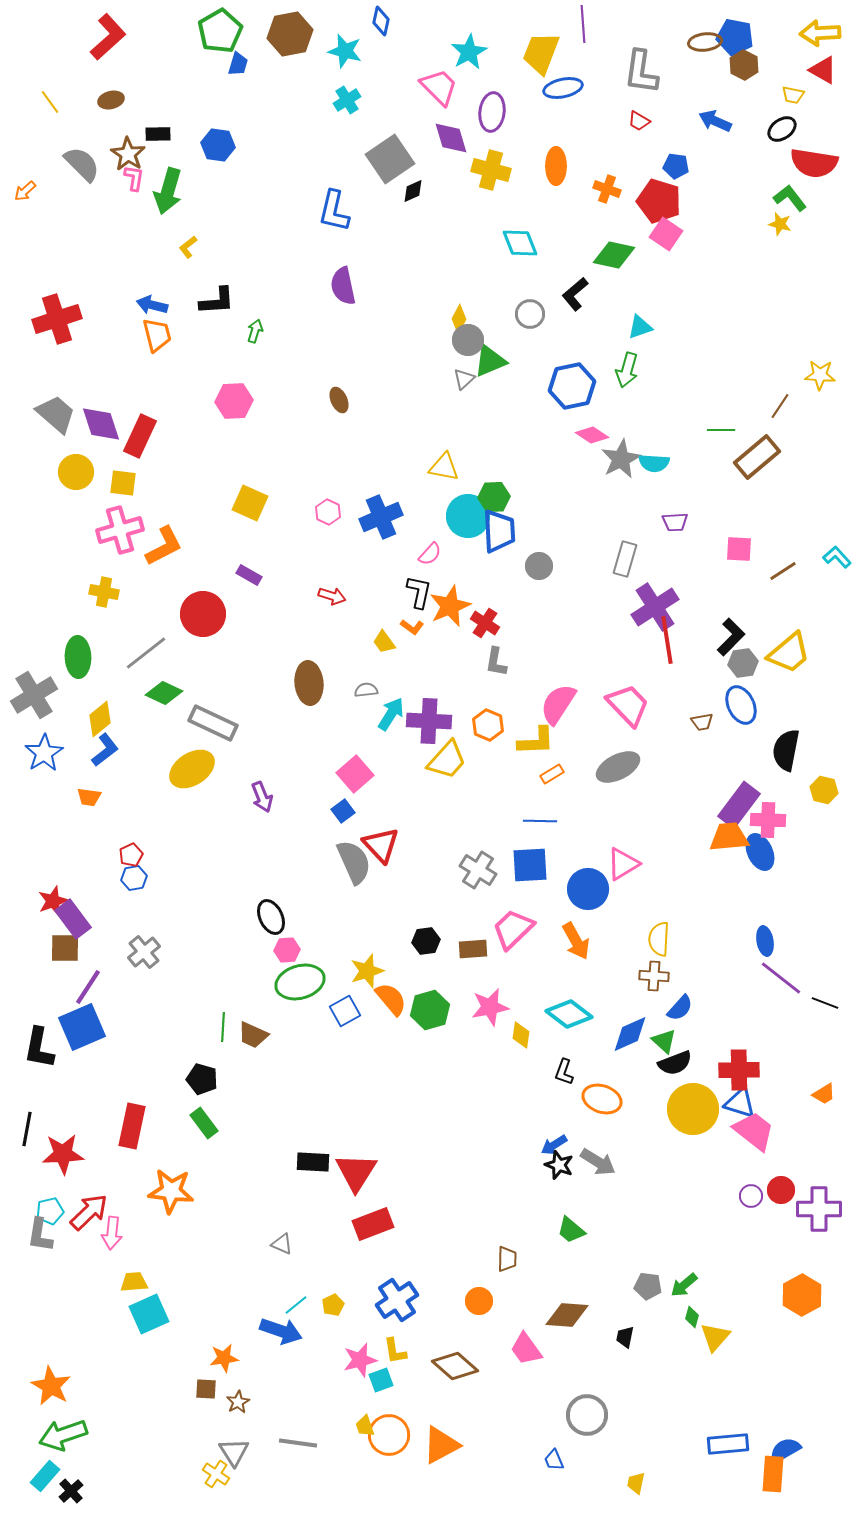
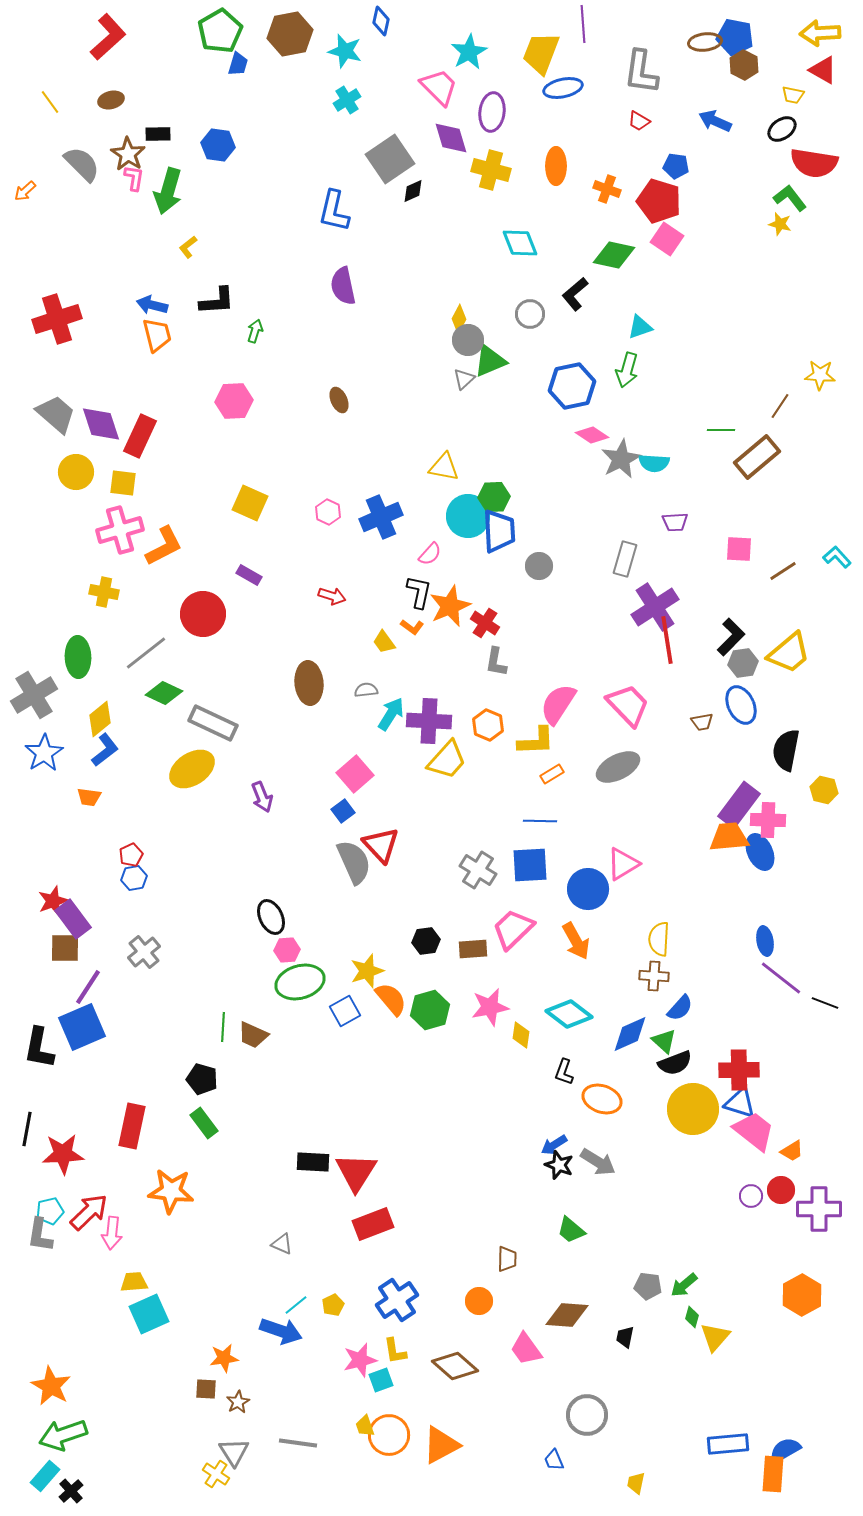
pink square at (666, 234): moved 1 px right, 5 px down
orange trapezoid at (824, 1094): moved 32 px left, 57 px down
